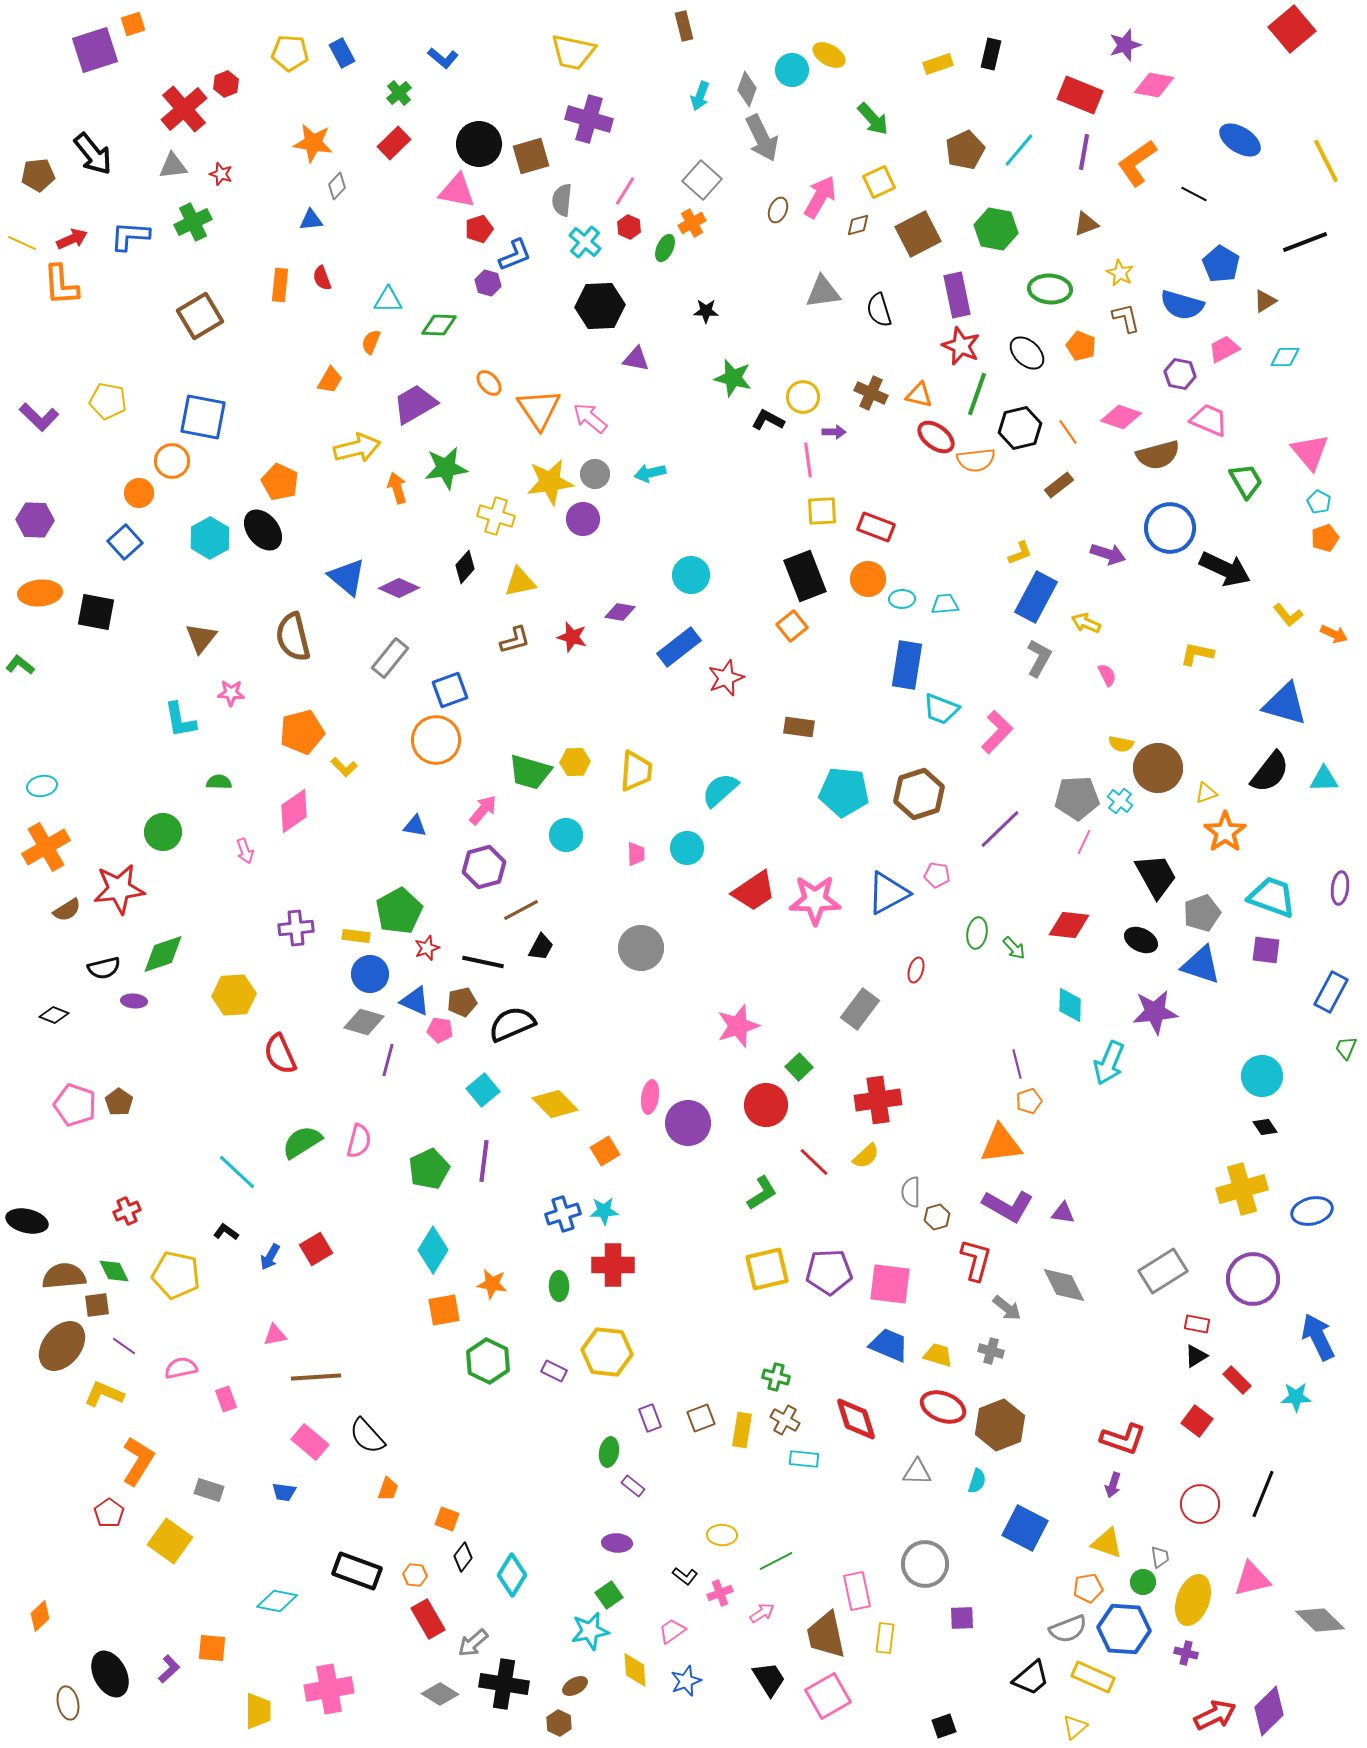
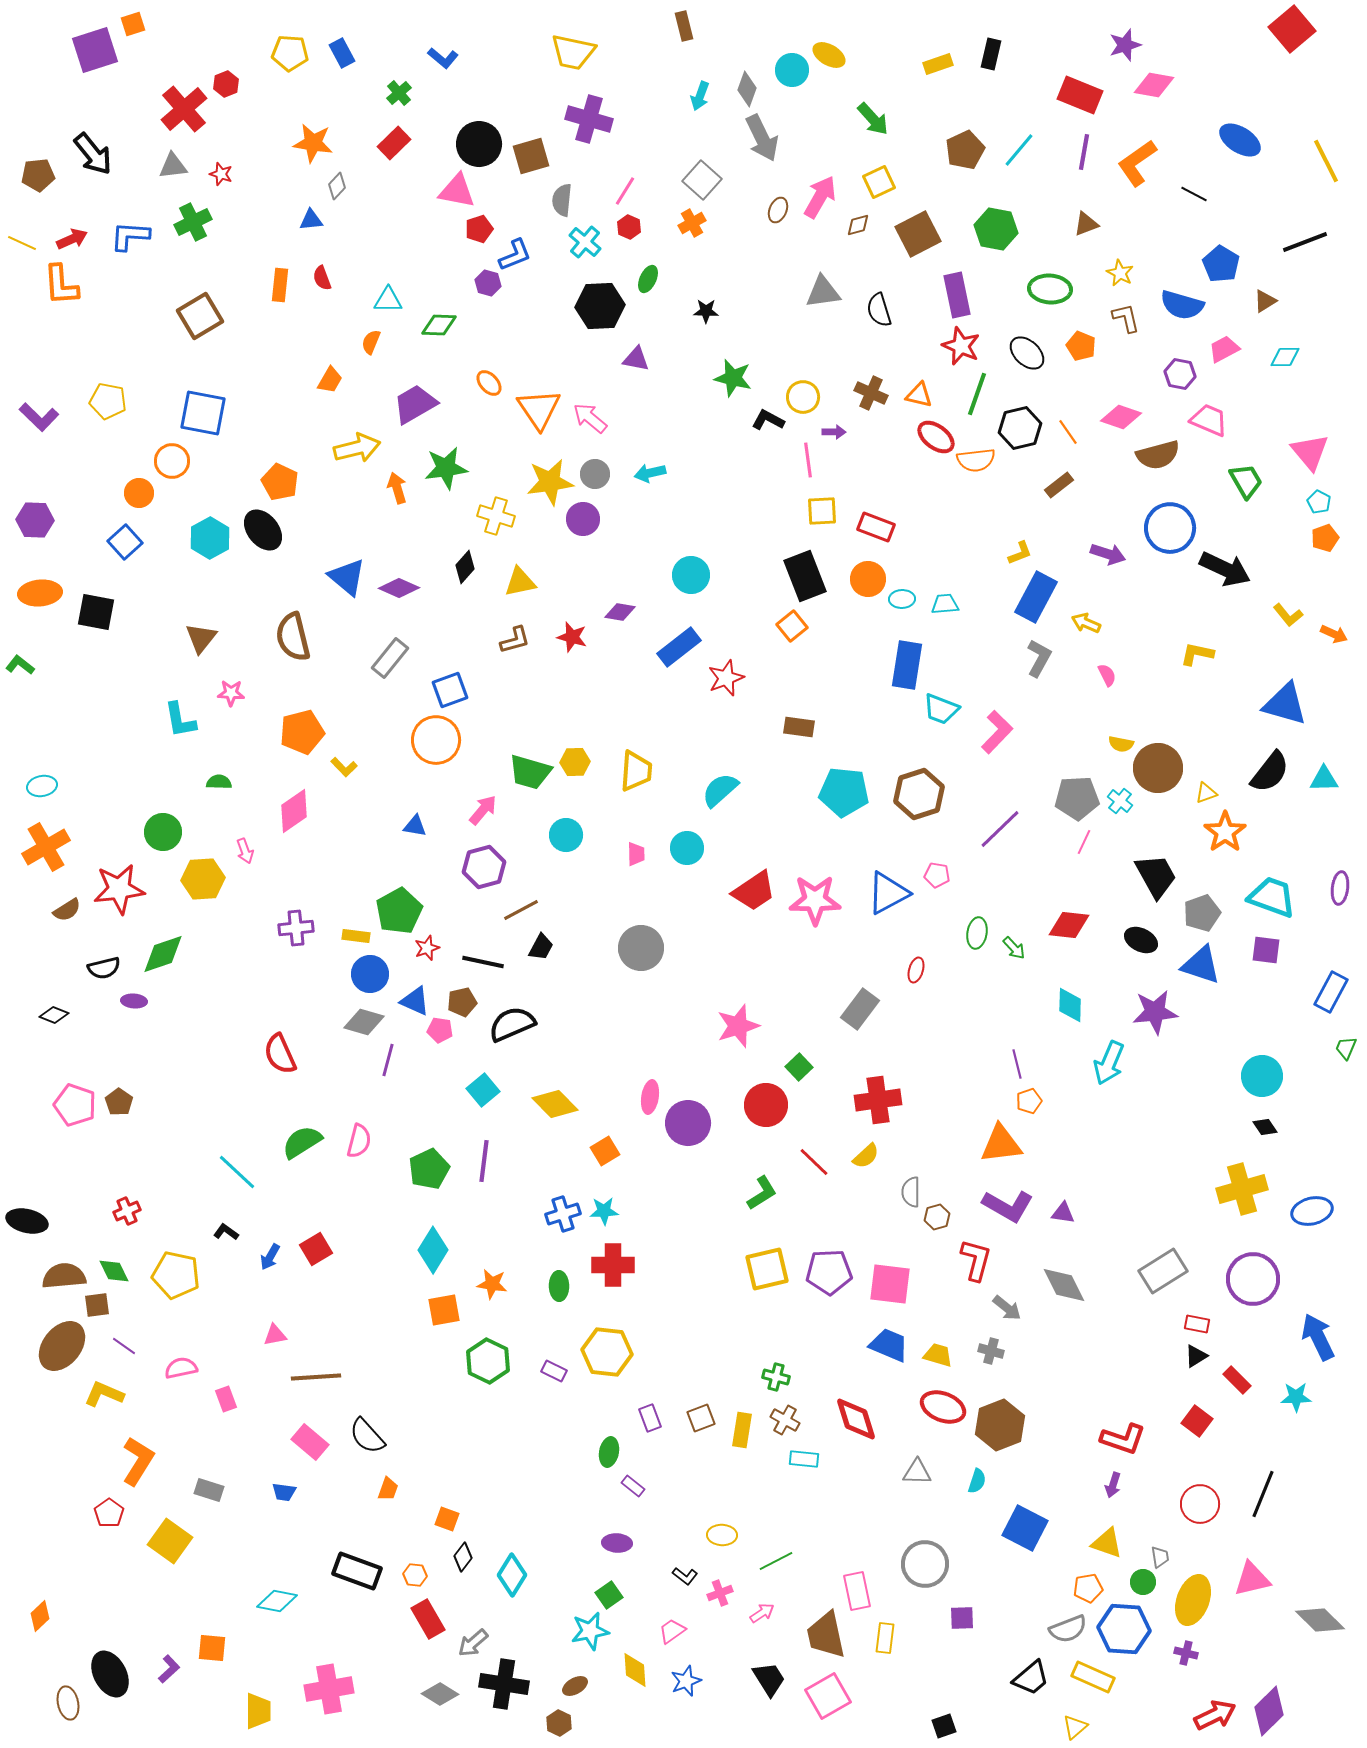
green ellipse at (665, 248): moved 17 px left, 31 px down
blue square at (203, 417): moved 4 px up
yellow hexagon at (234, 995): moved 31 px left, 116 px up
